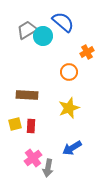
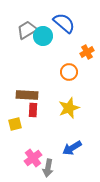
blue semicircle: moved 1 px right, 1 px down
red rectangle: moved 2 px right, 16 px up
